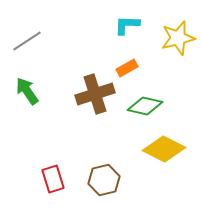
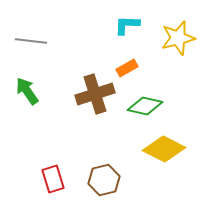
gray line: moved 4 px right; rotated 40 degrees clockwise
